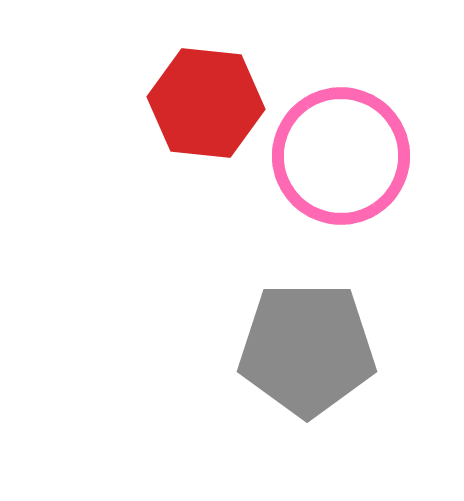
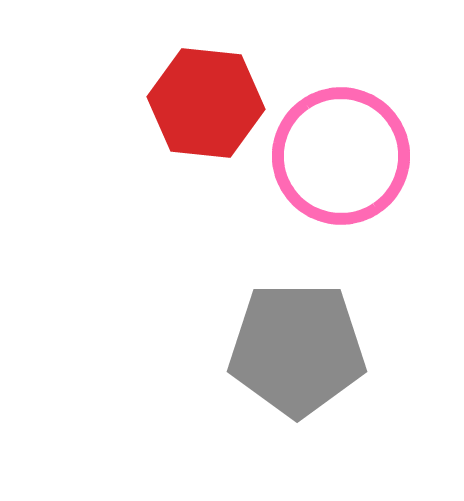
gray pentagon: moved 10 px left
